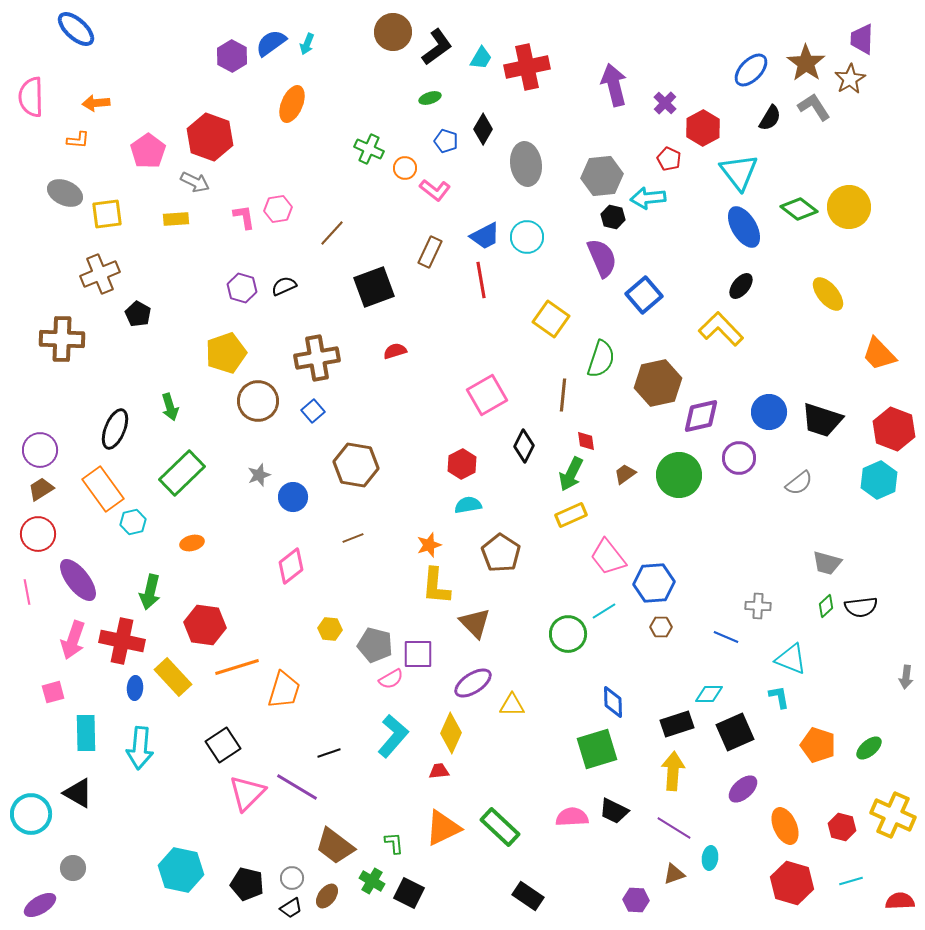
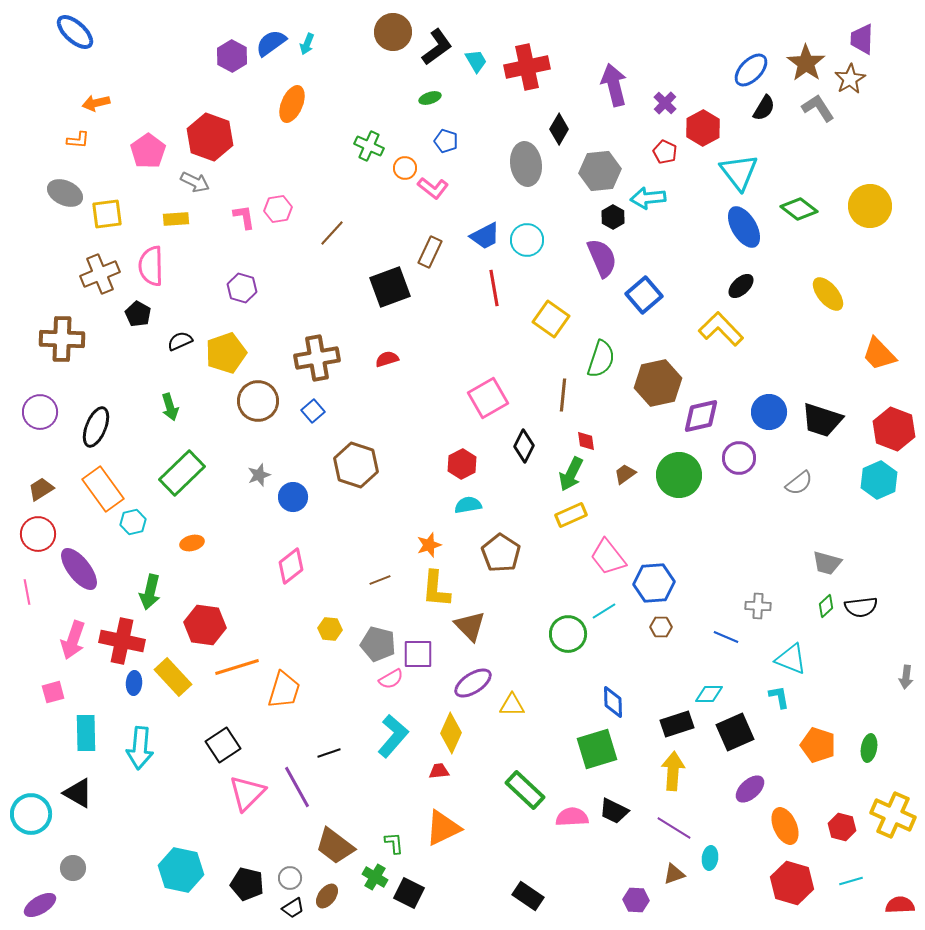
blue ellipse at (76, 29): moved 1 px left, 3 px down
cyan trapezoid at (481, 58): moved 5 px left, 3 px down; rotated 60 degrees counterclockwise
pink semicircle at (31, 97): moved 120 px right, 169 px down
orange arrow at (96, 103): rotated 8 degrees counterclockwise
gray L-shape at (814, 107): moved 4 px right, 1 px down
black semicircle at (770, 118): moved 6 px left, 10 px up
black diamond at (483, 129): moved 76 px right
green cross at (369, 149): moved 3 px up
red pentagon at (669, 159): moved 4 px left, 7 px up
gray hexagon at (602, 176): moved 2 px left, 5 px up
pink L-shape at (435, 190): moved 2 px left, 2 px up
yellow circle at (849, 207): moved 21 px right, 1 px up
black hexagon at (613, 217): rotated 15 degrees clockwise
cyan circle at (527, 237): moved 3 px down
red line at (481, 280): moved 13 px right, 8 px down
black semicircle at (284, 286): moved 104 px left, 55 px down
black ellipse at (741, 286): rotated 8 degrees clockwise
black square at (374, 287): moved 16 px right
red semicircle at (395, 351): moved 8 px left, 8 px down
pink square at (487, 395): moved 1 px right, 3 px down
black ellipse at (115, 429): moved 19 px left, 2 px up
purple circle at (40, 450): moved 38 px up
brown hexagon at (356, 465): rotated 9 degrees clockwise
brown line at (353, 538): moved 27 px right, 42 px down
purple ellipse at (78, 580): moved 1 px right, 11 px up
yellow L-shape at (436, 586): moved 3 px down
brown triangle at (475, 623): moved 5 px left, 3 px down
gray pentagon at (375, 645): moved 3 px right, 1 px up
blue ellipse at (135, 688): moved 1 px left, 5 px up
green ellipse at (869, 748): rotated 40 degrees counterclockwise
purple line at (297, 787): rotated 30 degrees clockwise
purple ellipse at (743, 789): moved 7 px right
green rectangle at (500, 827): moved 25 px right, 37 px up
gray circle at (292, 878): moved 2 px left
green cross at (372, 881): moved 3 px right, 4 px up
red semicircle at (900, 901): moved 4 px down
black trapezoid at (291, 908): moved 2 px right
